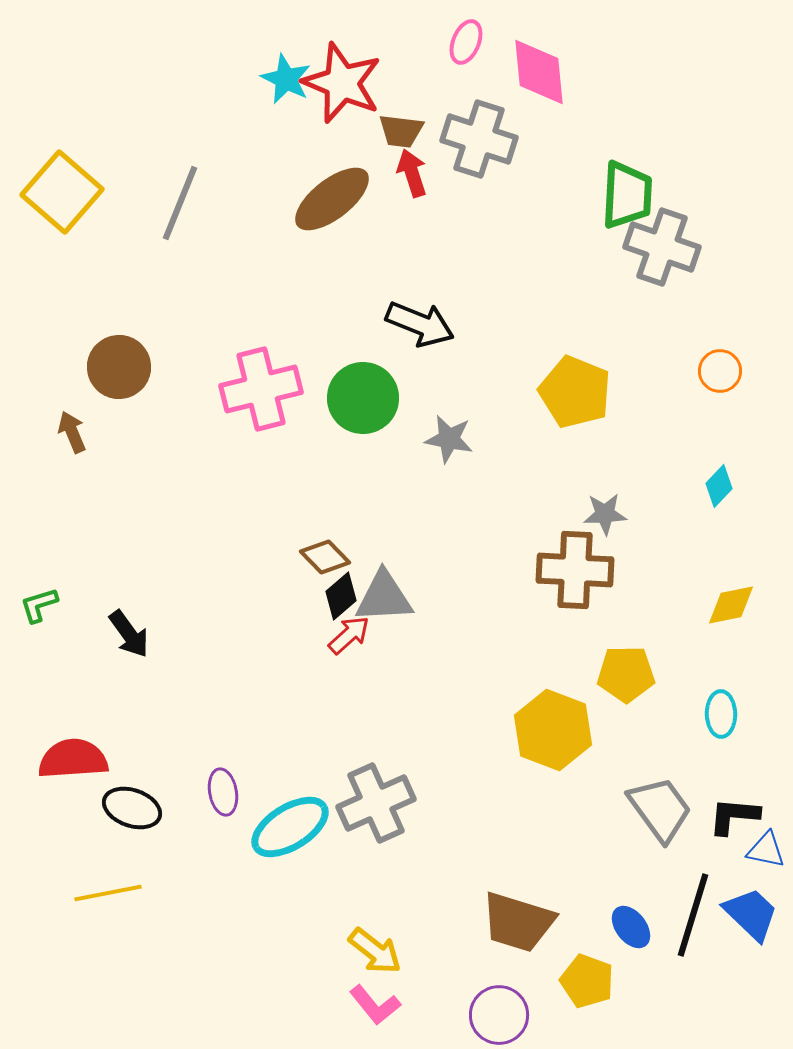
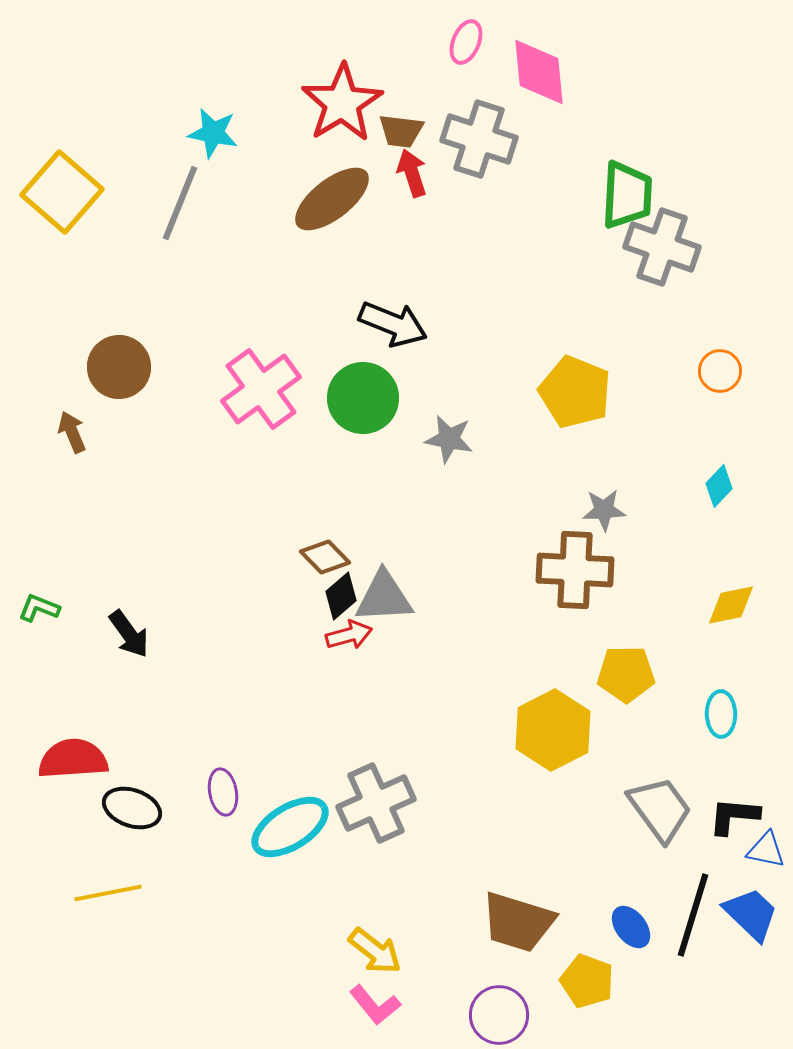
cyan star at (286, 79): moved 73 px left, 54 px down; rotated 15 degrees counterclockwise
red star at (342, 83): moved 20 px down; rotated 18 degrees clockwise
black arrow at (420, 324): moved 27 px left
pink cross at (261, 389): rotated 22 degrees counterclockwise
gray star at (605, 514): moved 1 px left, 4 px up
green L-shape at (39, 605): moved 3 px down; rotated 39 degrees clockwise
red arrow at (349, 635): rotated 27 degrees clockwise
yellow hexagon at (553, 730): rotated 12 degrees clockwise
